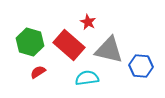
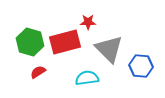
red star: rotated 28 degrees counterclockwise
red rectangle: moved 4 px left, 3 px up; rotated 56 degrees counterclockwise
gray triangle: moved 1 px up; rotated 32 degrees clockwise
